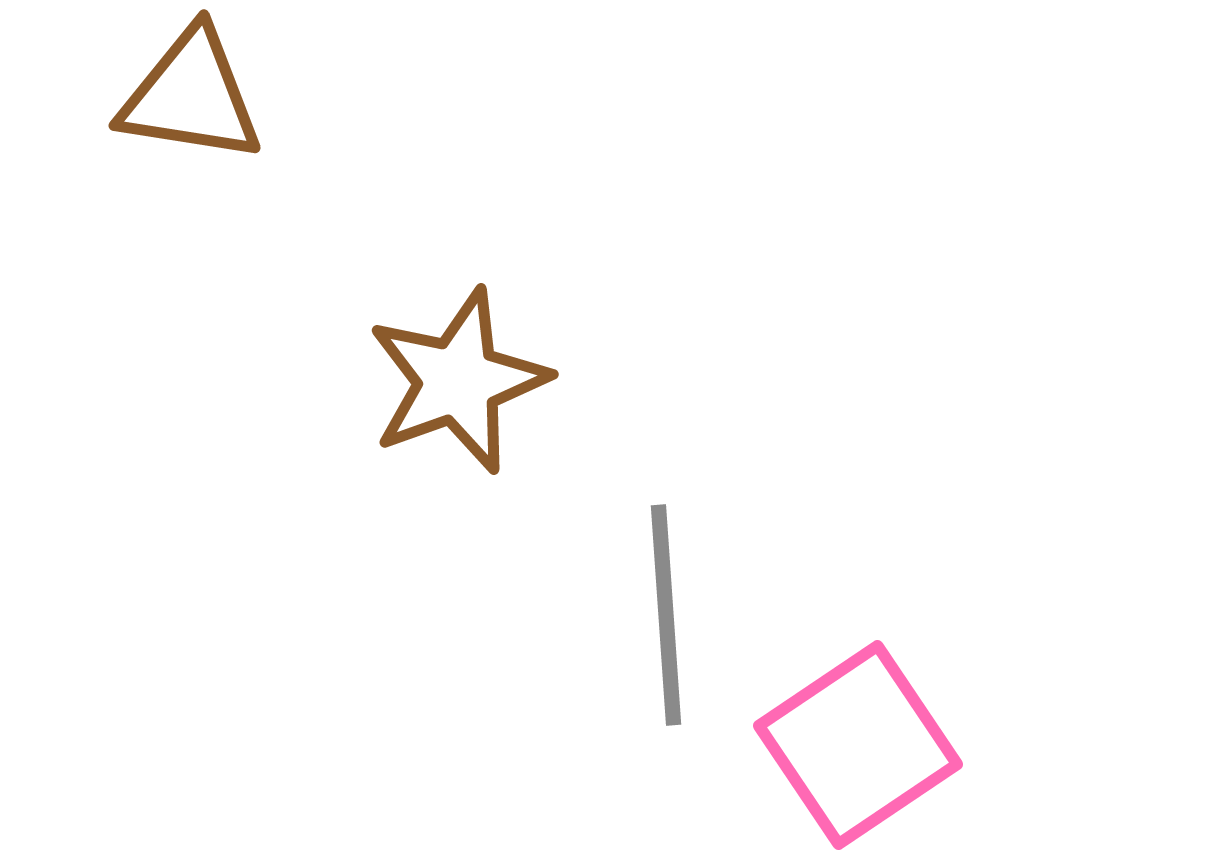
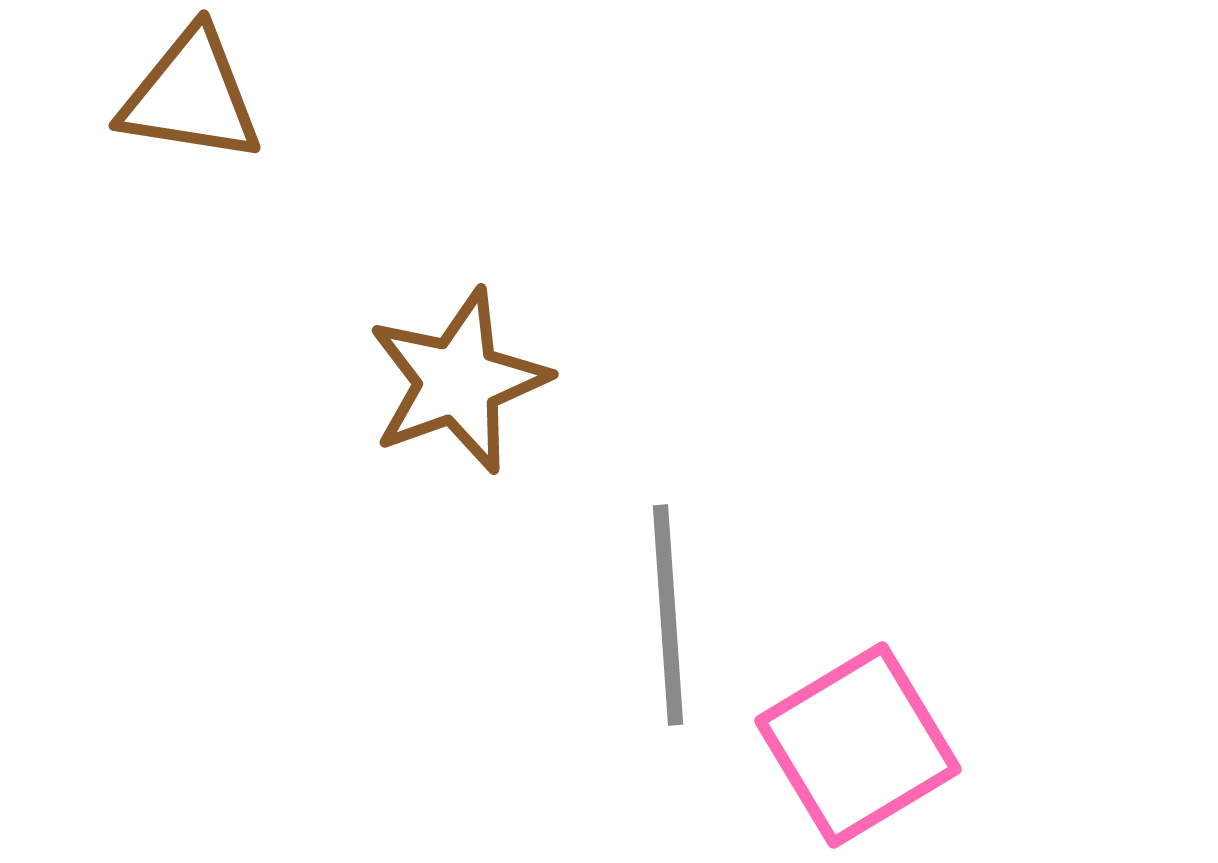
gray line: moved 2 px right
pink square: rotated 3 degrees clockwise
